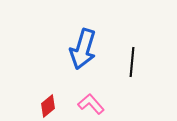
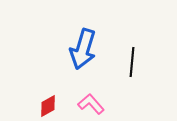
red diamond: rotated 10 degrees clockwise
